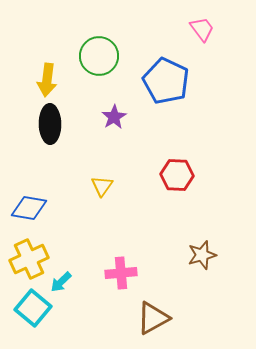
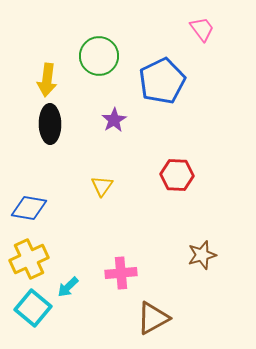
blue pentagon: moved 4 px left; rotated 21 degrees clockwise
purple star: moved 3 px down
cyan arrow: moved 7 px right, 5 px down
